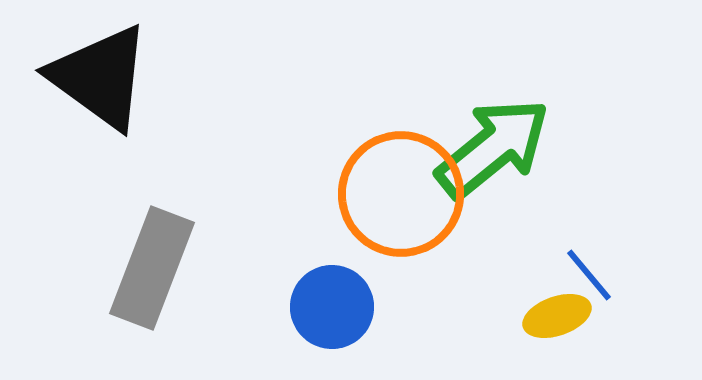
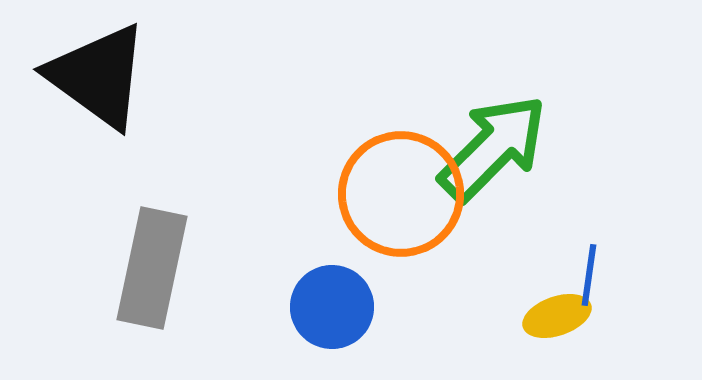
black triangle: moved 2 px left, 1 px up
green arrow: rotated 6 degrees counterclockwise
gray rectangle: rotated 9 degrees counterclockwise
blue line: rotated 48 degrees clockwise
